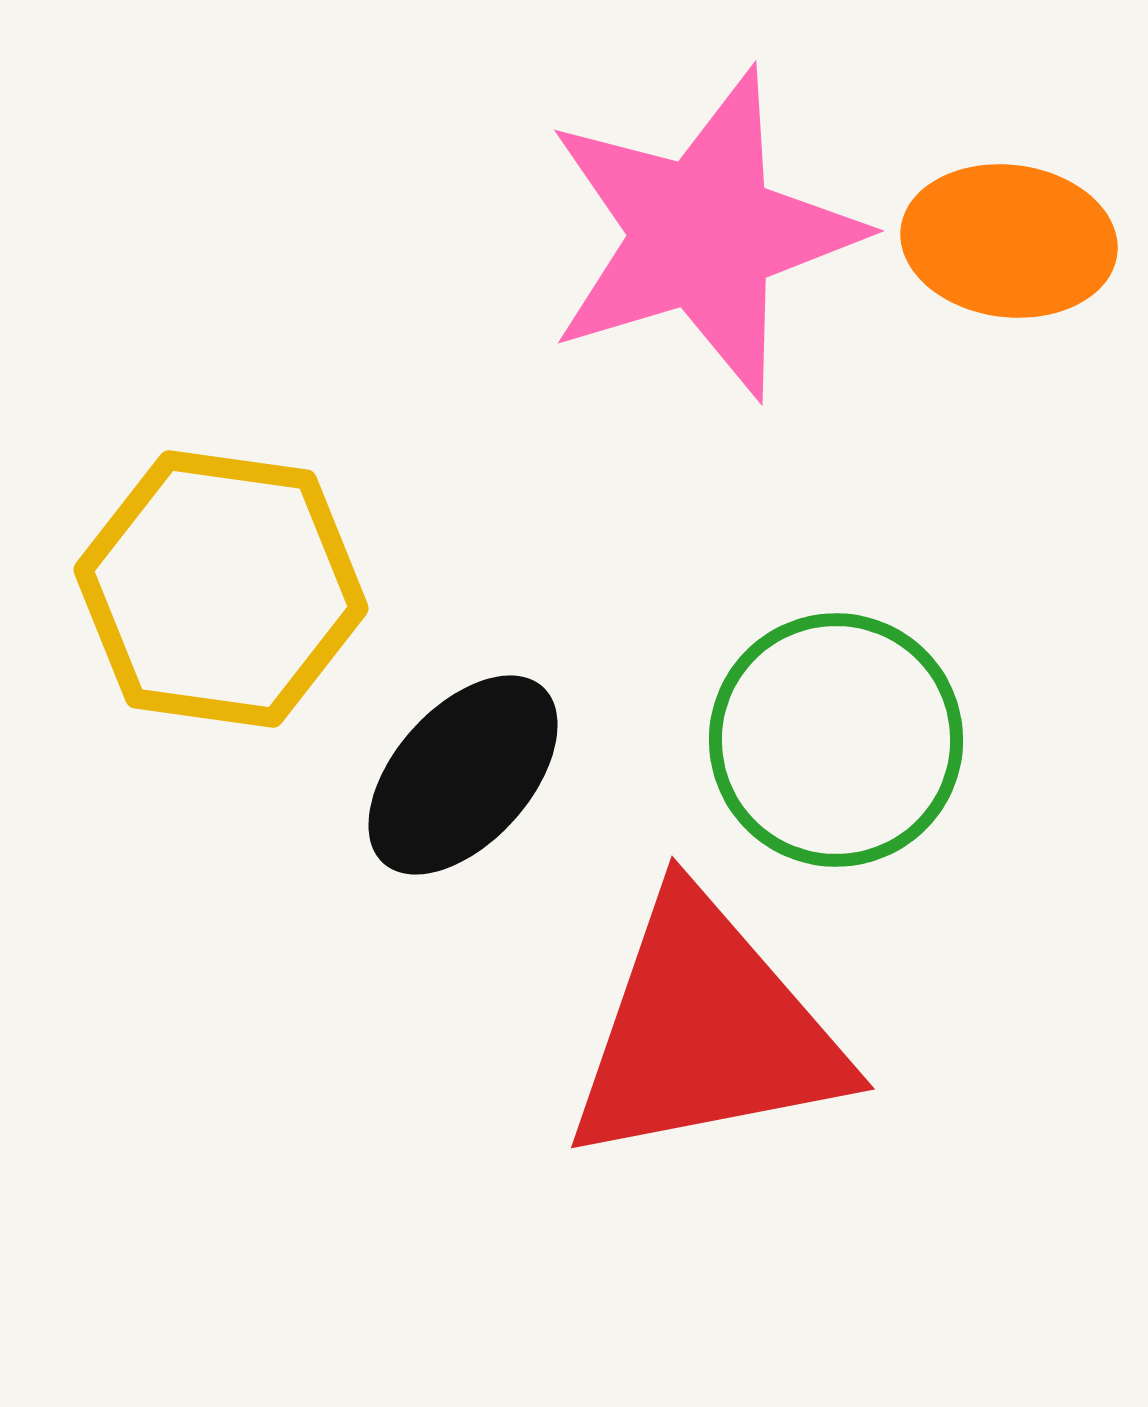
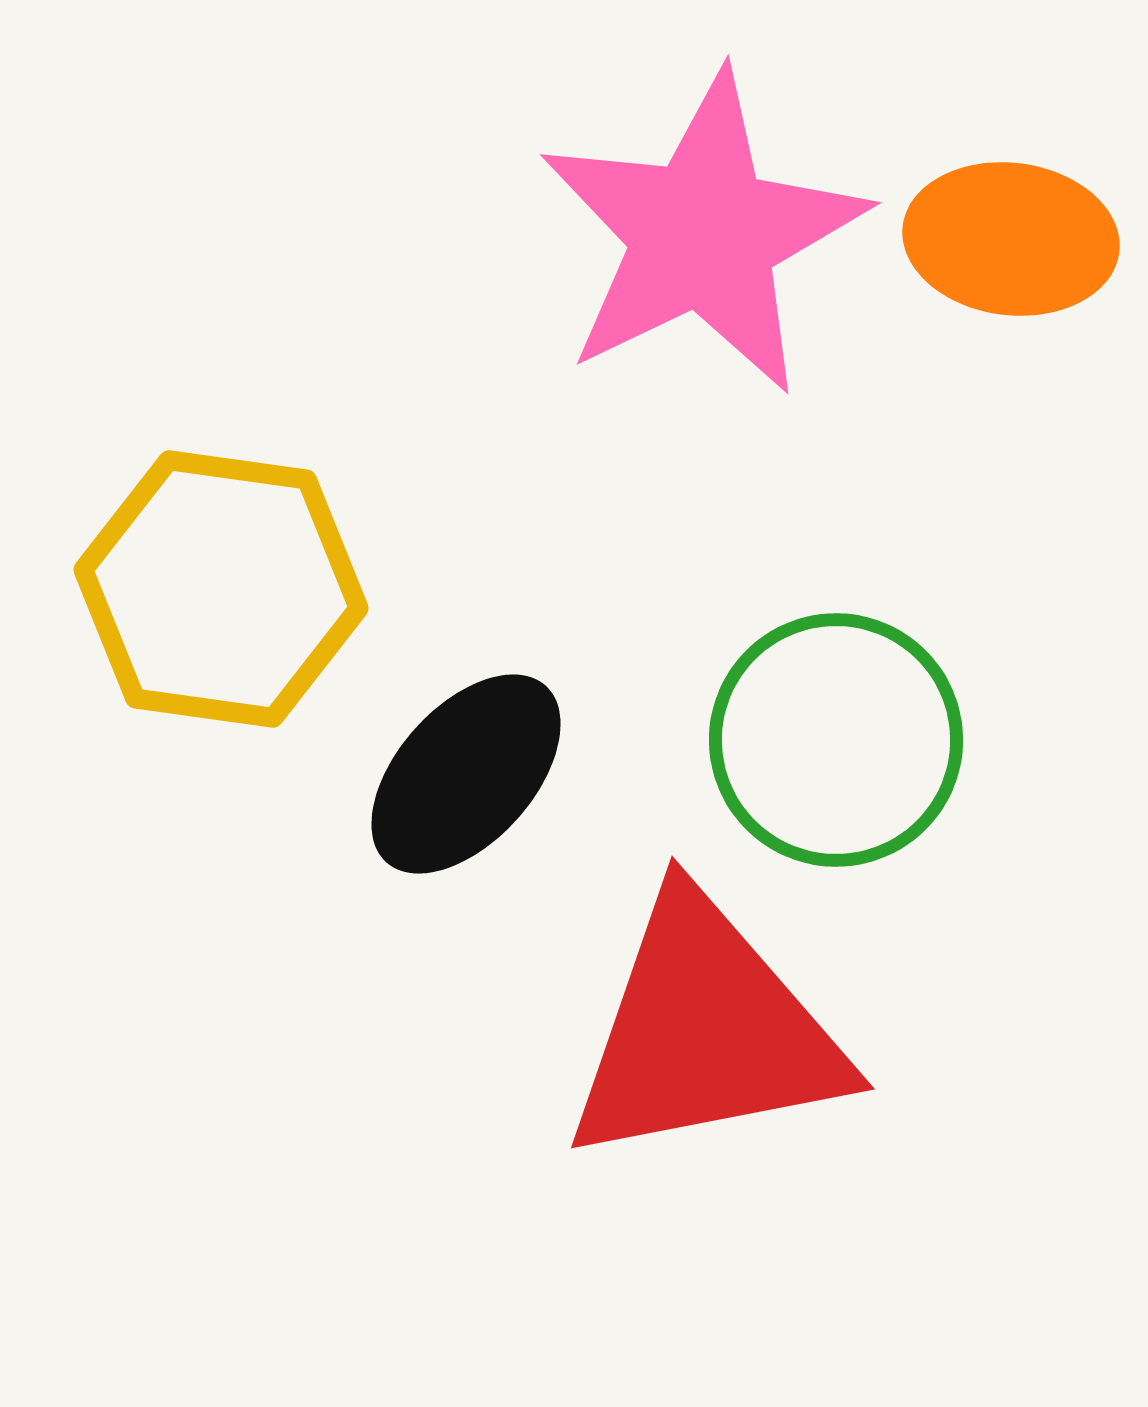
pink star: rotated 9 degrees counterclockwise
orange ellipse: moved 2 px right, 2 px up
black ellipse: moved 3 px right, 1 px up
